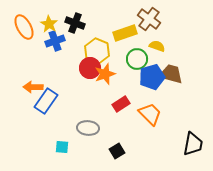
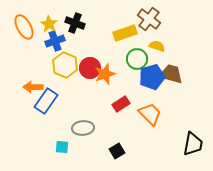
yellow hexagon: moved 32 px left, 14 px down
gray ellipse: moved 5 px left; rotated 10 degrees counterclockwise
